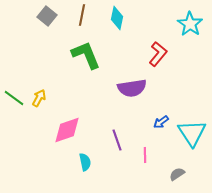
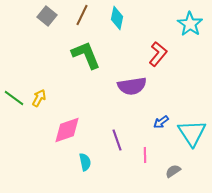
brown line: rotated 15 degrees clockwise
purple semicircle: moved 2 px up
gray semicircle: moved 4 px left, 3 px up
